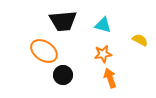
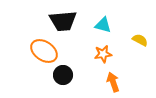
orange arrow: moved 3 px right, 4 px down
